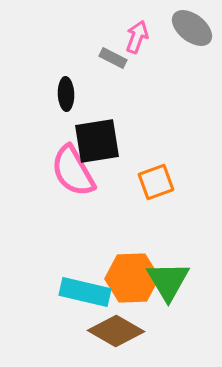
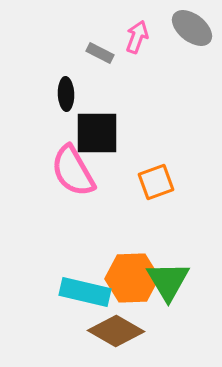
gray rectangle: moved 13 px left, 5 px up
black square: moved 8 px up; rotated 9 degrees clockwise
